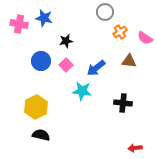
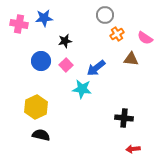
gray circle: moved 3 px down
blue star: rotated 18 degrees counterclockwise
orange cross: moved 3 px left, 2 px down
black star: moved 1 px left
brown triangle: moved 2 px right, 2 px up
cyan star: moved 2 px up
black cross: moved 1 px right, 15 px down
red arrow: moved 2 px left, 1 px down
